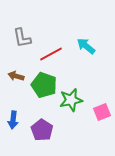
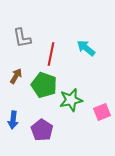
cyan arrow: moved 2 px down
red line: rotated 50 degrees counterclockwise
brown arrow: rotated 105 degrees clockwise
